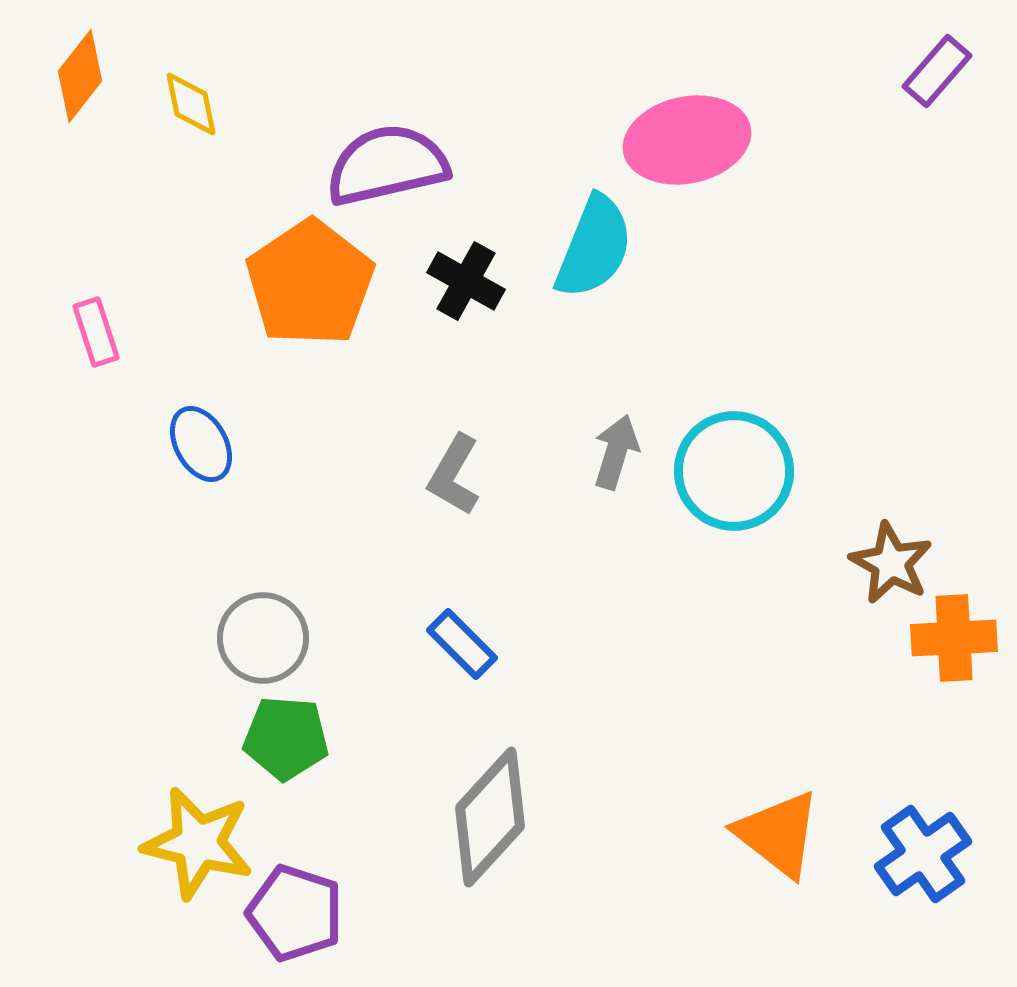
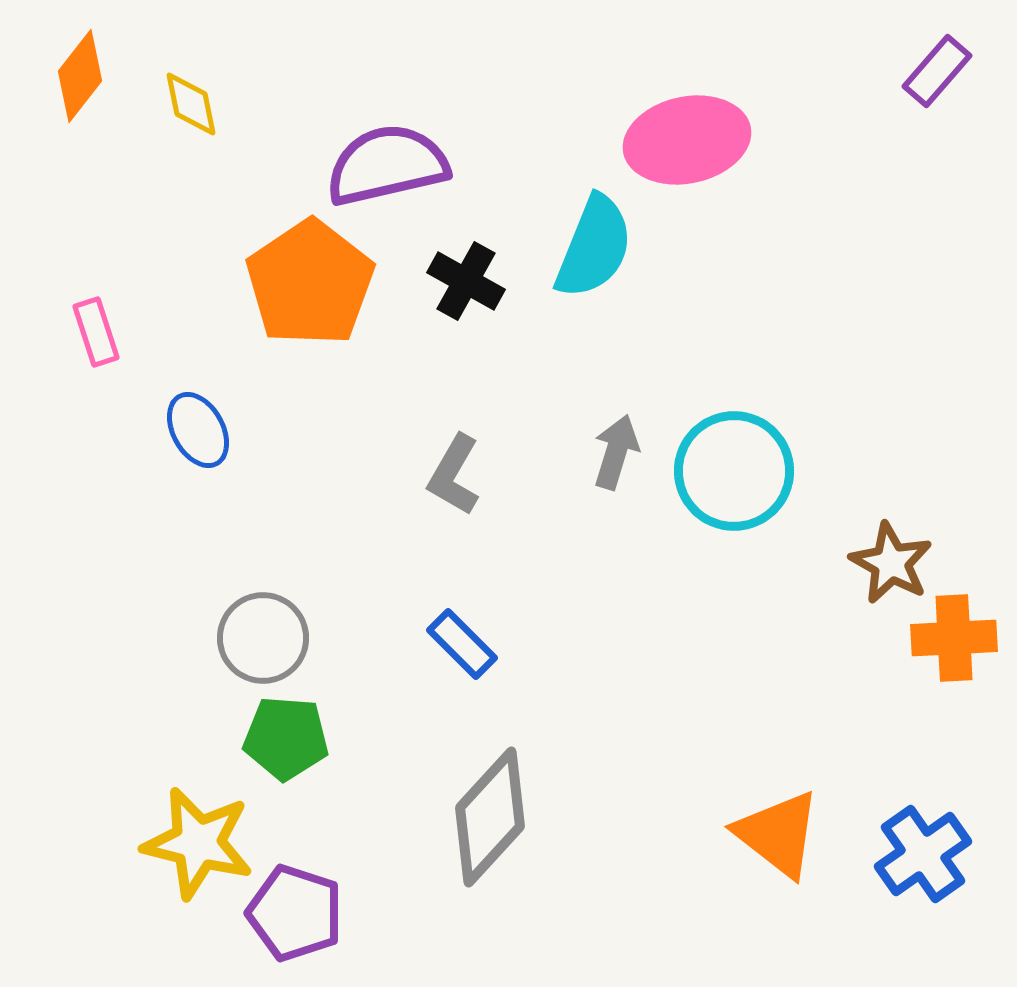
blue ellipse: moved 3 px left, 14 px up
